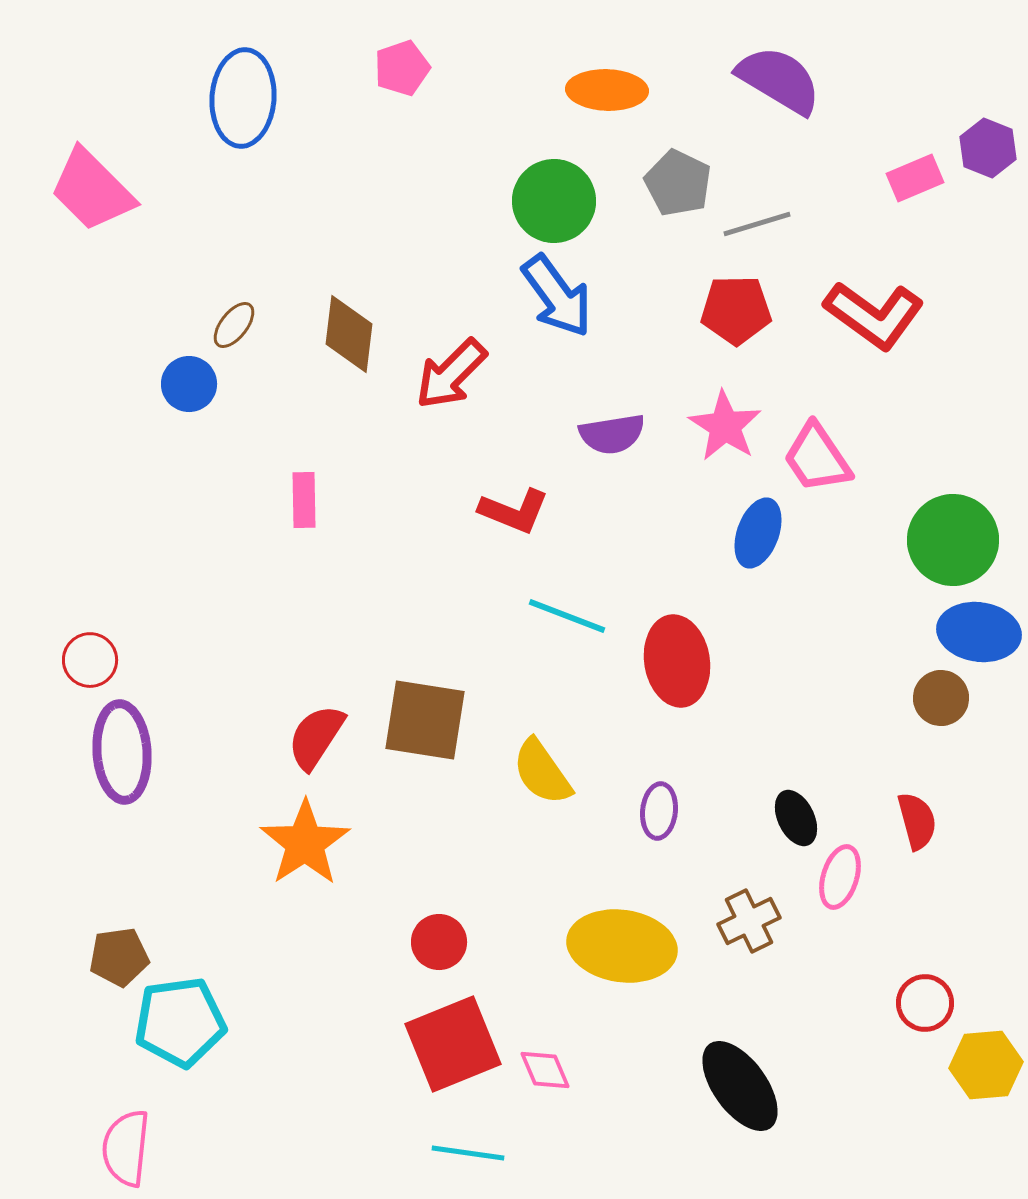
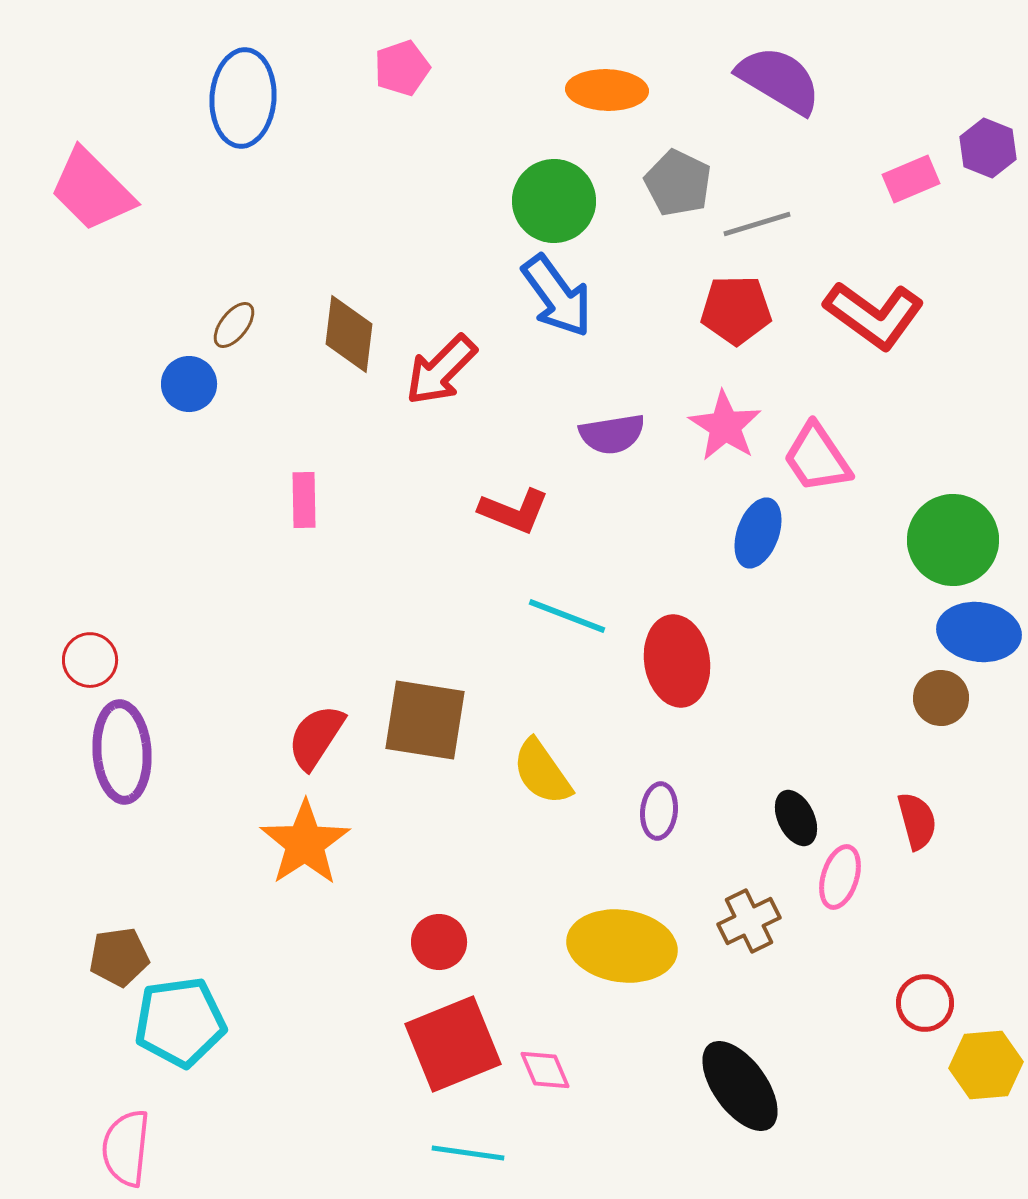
pink rectangle at (915, 178): moved 4 px left, 1 px down
red arrow at (451, 374): moved 10 px left, 4 px up
